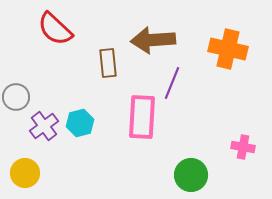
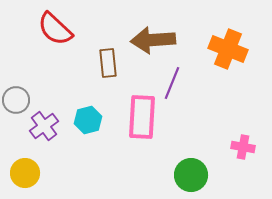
orange cross: rotated 9 degrees clockwise
gray circle: moved 3 px down
cyan hexagon: moved 8 px right, 3 px up
